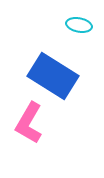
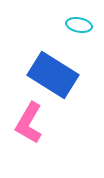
blue rectangle: moved 1 px up
